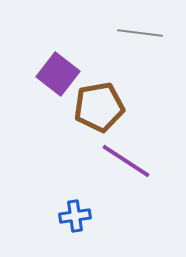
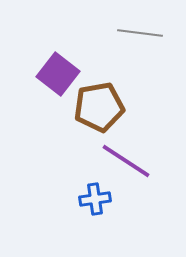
blue cross: moved 20 px right, 17 px up
